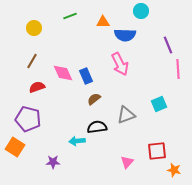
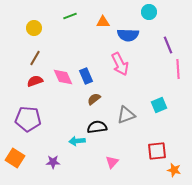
cyan circle: moved 8 px right, 1 px down
blue semicircle: moved 3 px right
brown line: moved 3 px right, 3 px up
pink diamond: moved 4 px down
red semicircle: moved 2 px left, 6 px up
cyan square: moved 1 px down
purple pentagon: rotated 10 degrees counterclockwise
orange square: moved 11 px down
pink triangle: moved 15 px left
